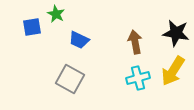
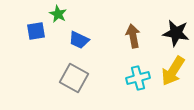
green star: moved 2 px right
blue square: moved 4 px right, 4 px down
brown arrow: moved 2 px left, 6 px up
gray square: moved 4 px right, 1 px up
